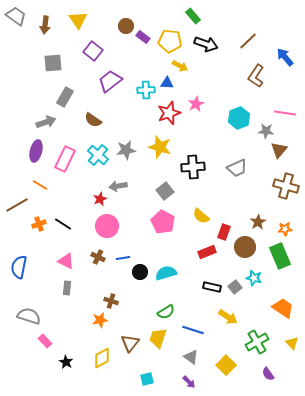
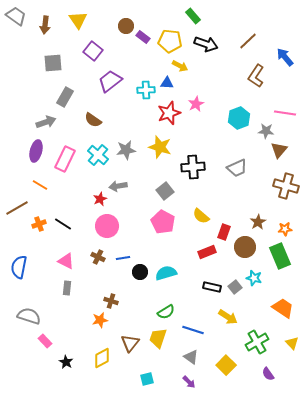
brown line at (17, 205): moved 3 px down
